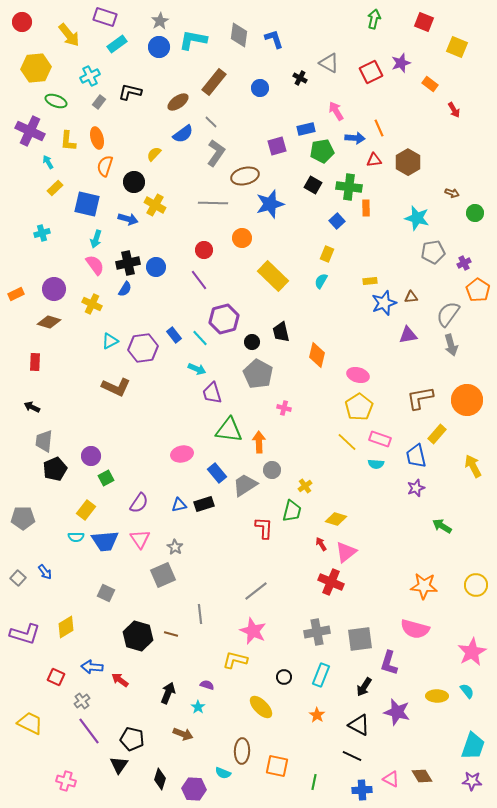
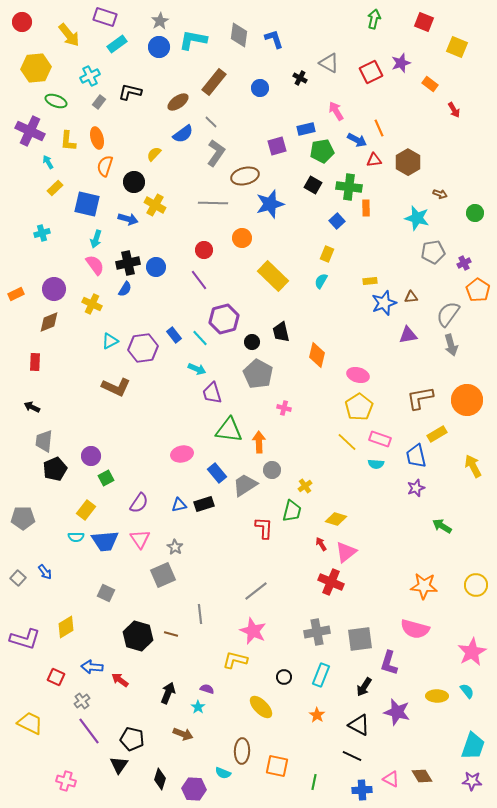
blue arrow at (355, 138): moved 2 px right, 2 px down; rotated 24 degrees clockwise
brown arrow at (452, 193): moved 12 px left, 1 px down
brown diamond at (49, 322): rotated 40 degrees counterclockwise
yellow rectangle at (437, 434): rotated 18 degrees clockwise
purple L-shape at (25, 634): moved 5 px down
purple semicircle at (207, 685): moved 4 px down
